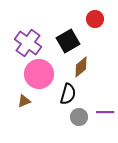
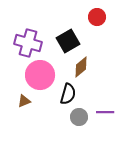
red circle: moved 2 px right, 2 px up
purple cross: rotated 20 degrees counterclockwise
pink circle: moved 1 px right, 1 px down
